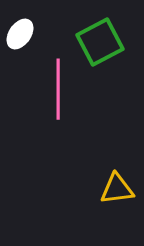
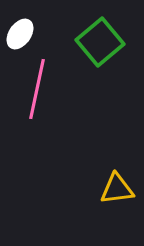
green square: rotated 12 degrees counterclockwise
pink line: moved 21 px left; rotated 12 degrees clockwise
